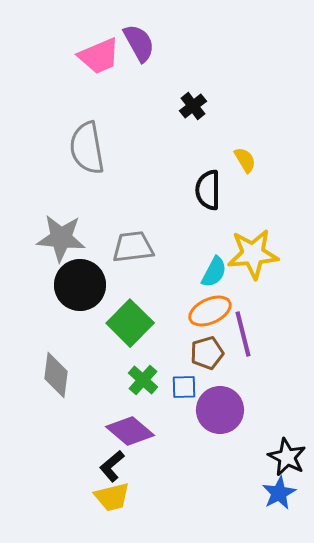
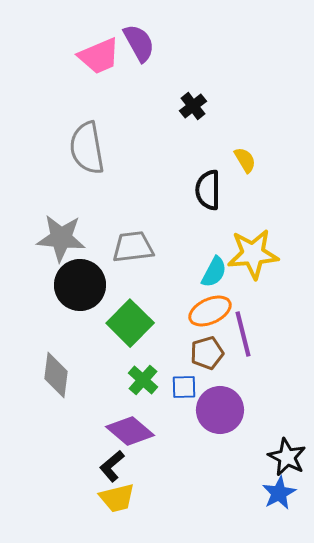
yellow trapezoid: moved 5 px right, 1 px down
